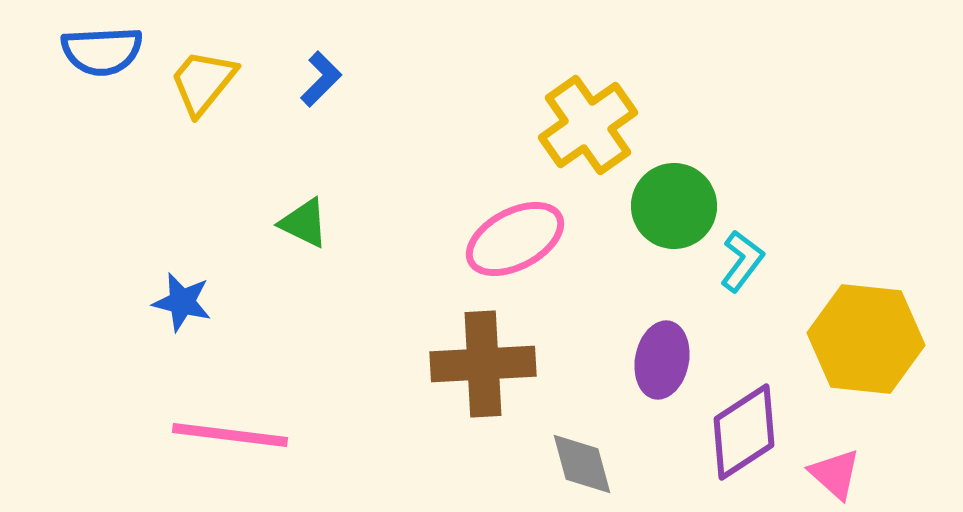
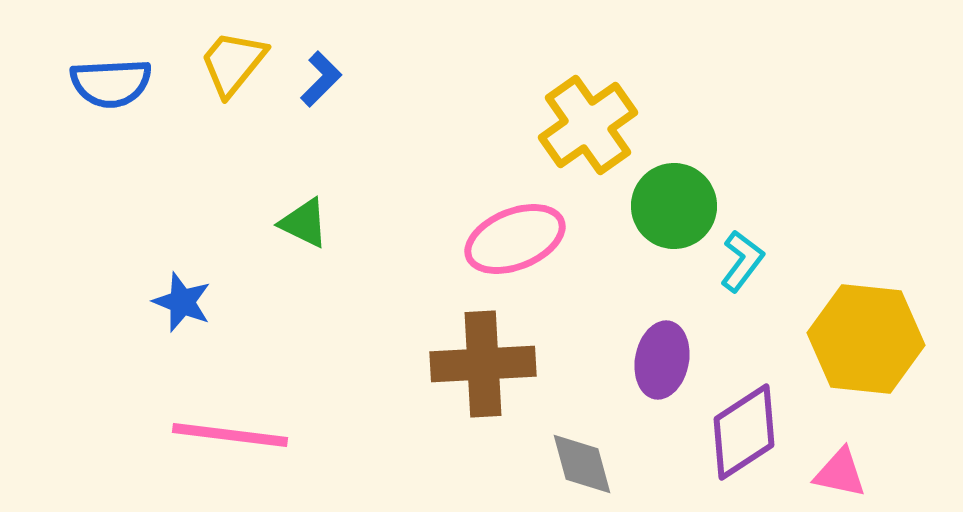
blue semicircle: moved 9 px right, 32 px down
yellow trapezoid: moved 30 px right, 19 px up
pink ellipse: rotated 6 degrees clockwise
blue star: rotated 8 degrees clockwise
pink triangle: moved 5 px right, 1 px up; rotated 30 degrees counterclockwise
